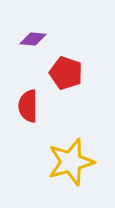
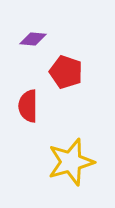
red pentagon: moved 1 px up
